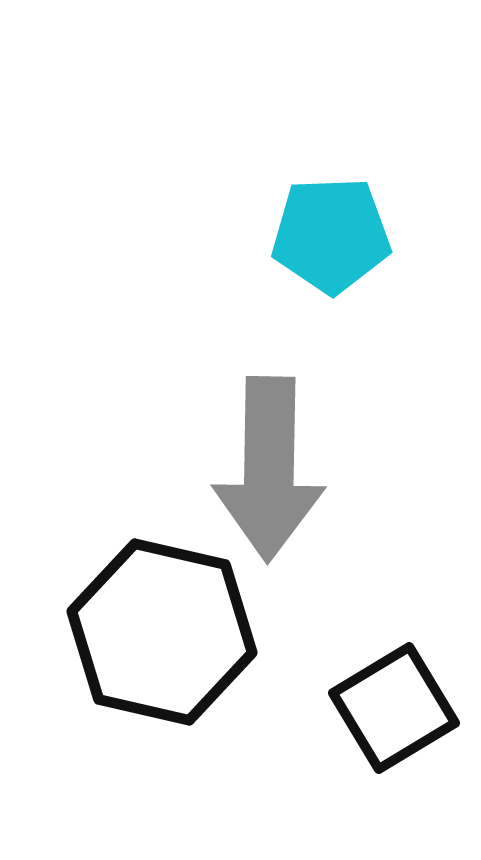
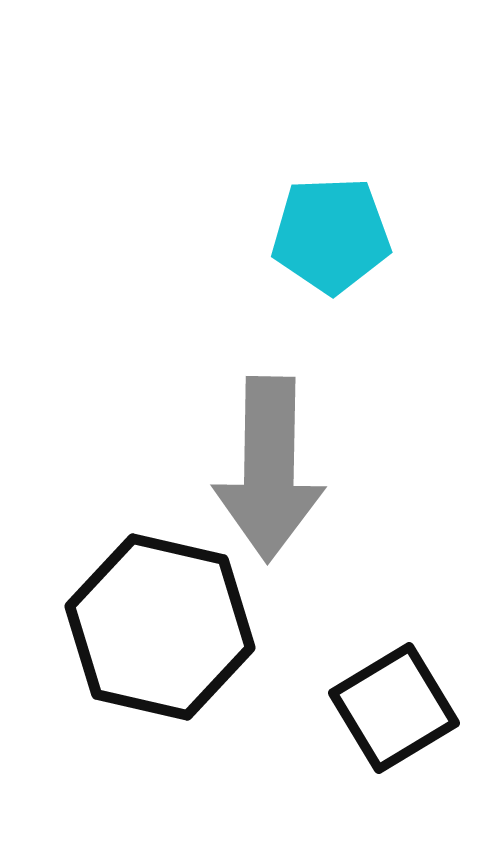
black hexagon: moved 2 px left, 5 px up
